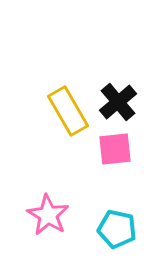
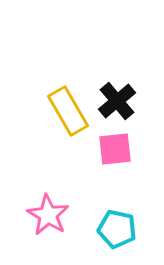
black cross: moved 1 px left, 1 px up
